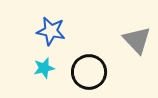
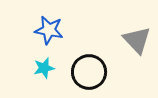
blue star: moved 2 px left, 1 px up
